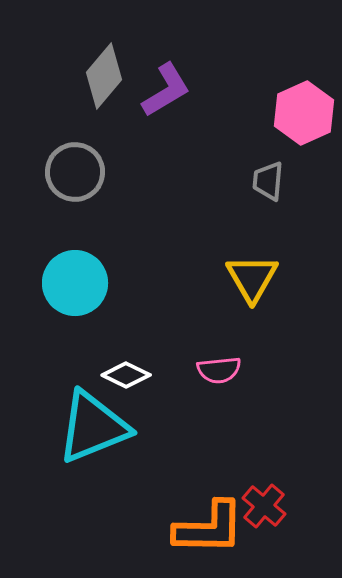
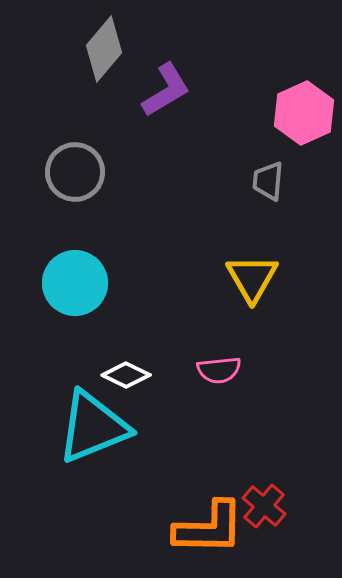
gray diamond: moved 27 px up
